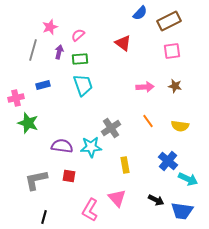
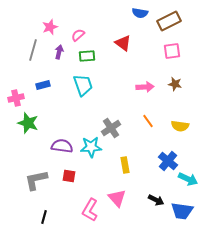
blue semicircle: rotated 56 degrees clockwise
green rectangle: moved 7 px right, 3 px up
brown star: moved 2 px up
